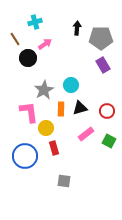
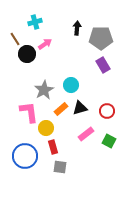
black circle: moved 1 px left, 4 px up
orange rectangle: rotated 48 degrees clockwise
red rectangle: moved 1 px left, 1 px up
gray square: moved 4 px left, 14 px up
